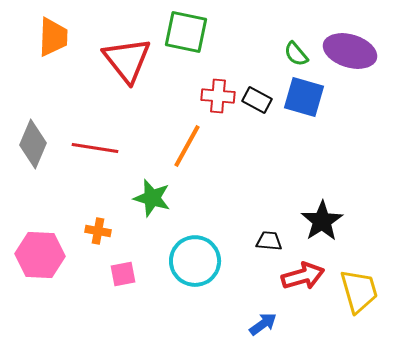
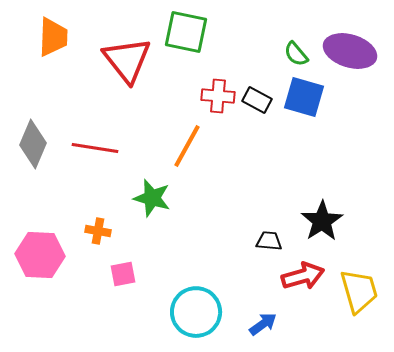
cyan circle: moved 1 px right, 51 px down
